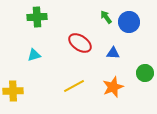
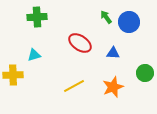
yellow cross: moved 16 px up
